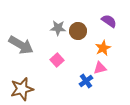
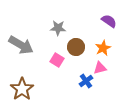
brown circle: moved 2 px left, 16 px down
pink square: rotated 16 degrees counterclockwise
brown star: rotated 20 degrees counterclockwise
